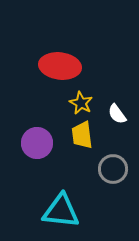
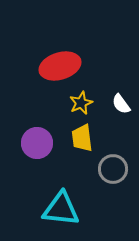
red ellipse: rotated 24 degrees counterclockwise
yellow star: rotated 20 degrees clockwise
white semicircle: moved 4 px right, 10 px up
yellow trapezoid: moved 3 px down
cyan triangle: moved 2 px up
